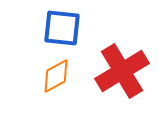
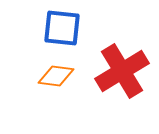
orange diamond: rotated 36 degrees clockwise
